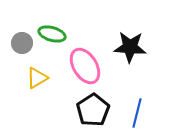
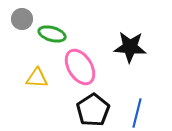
gray circle: moved 24 px up
pink ellipse: moved 5 px left, 1 px down
yellow triangle: rotated 35 degrees clockwise
